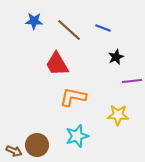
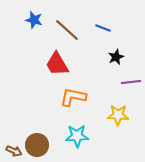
blue star: moved 1 px up; rotated 12 degrees clockwise
brown line: moved 2 px left
purple line: moved 1 px left, 1 px down
cyan star: rotated 15 degrees clockwise
